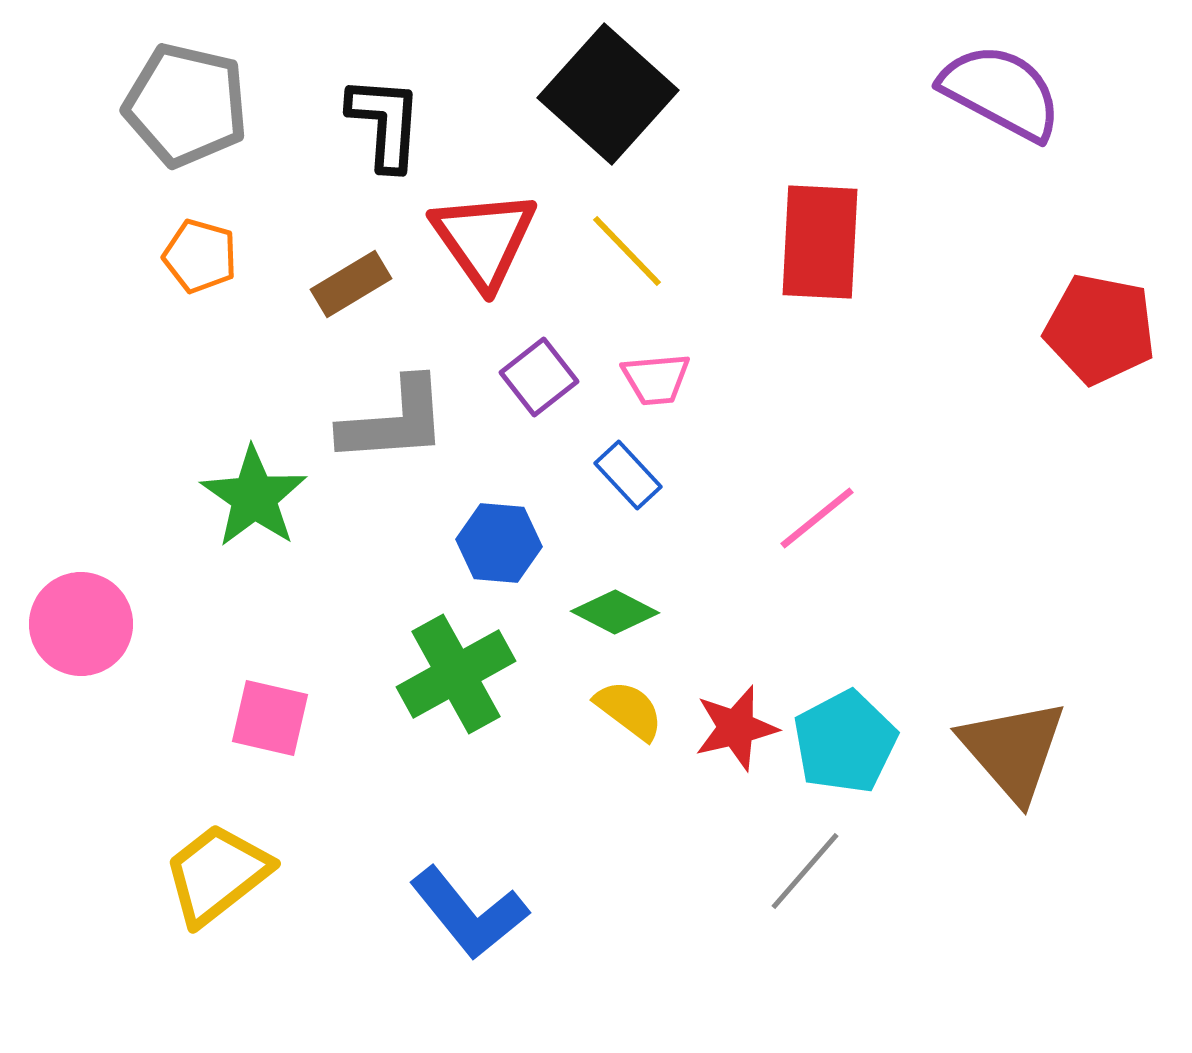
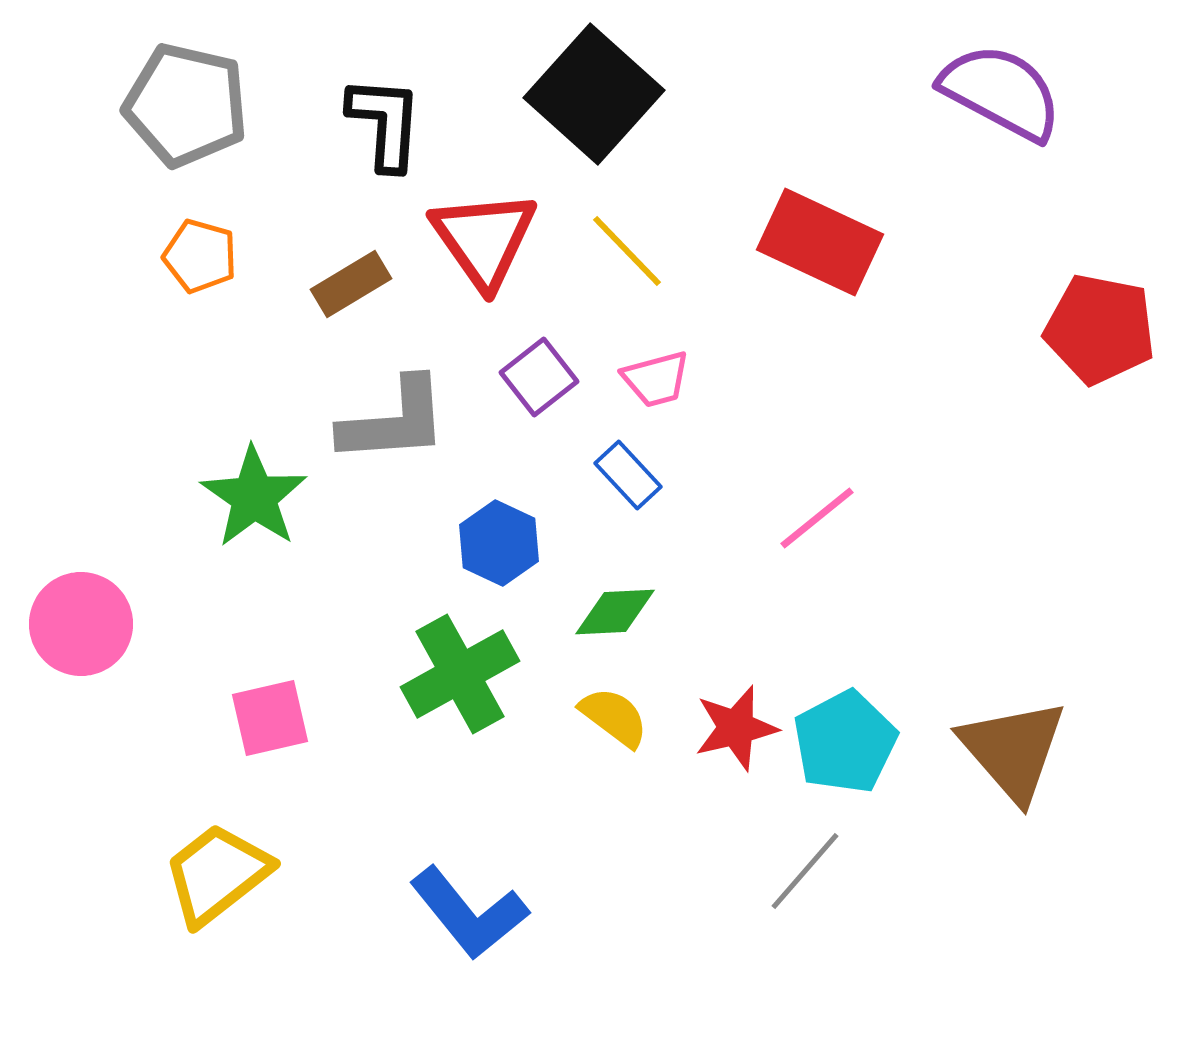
black square: moved 14 px left
red rectangle: rotated 68 degrees counterclockwise
pink trapezoid: rotated 10 degrees counterclockwise
blue hexagon: rotated 20 degrees clockwise
green diamond: rotated 30 degrees counterclockwise
green cross: moved 4 px right
yellow semicircle: moved 15 px left, 7 px down
pink square: rotated 26 degrees counterclockwise
